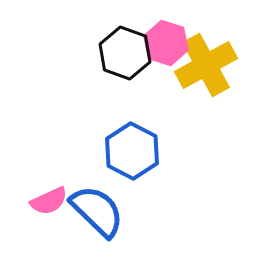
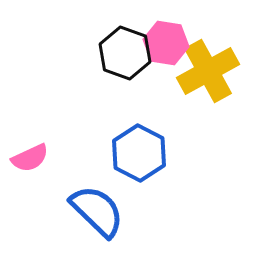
pink hexagon: rotated 9 degrees counterclockwise
yellow cross: moved 2 px right, 6 px down
blue hexagon: moved 7 px right, 2 px down
pink semicircle: moved 19 px left, 43 px up
